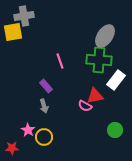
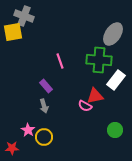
gray cross: rotated 30 degrees clockwise
gray ellipse: moved 8 px right, 2 px up
